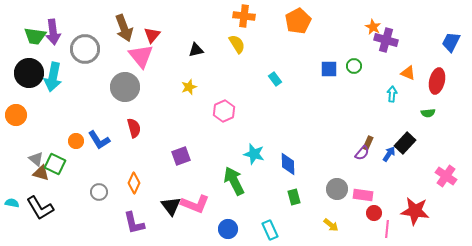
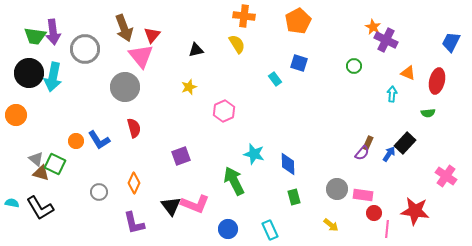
purple cross at (386, 40): rotated 10 degrees clockwise
blue square at (329, 69): moved 30 px left, 6 px up; rotated 18 degrees clockwise
